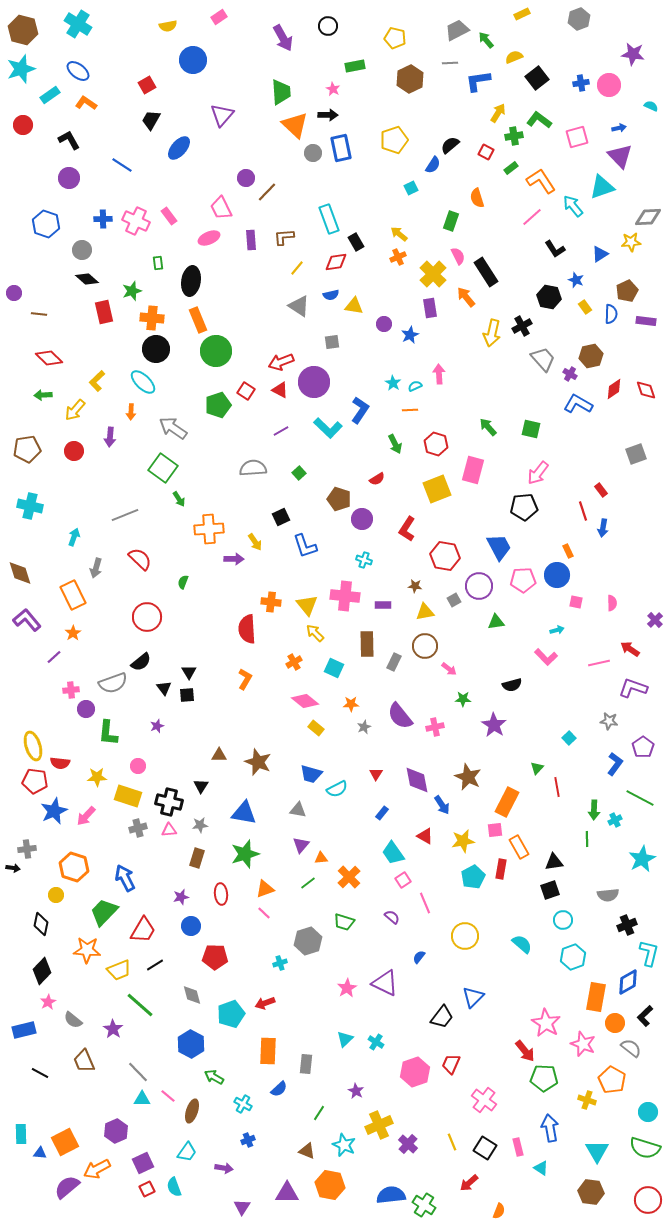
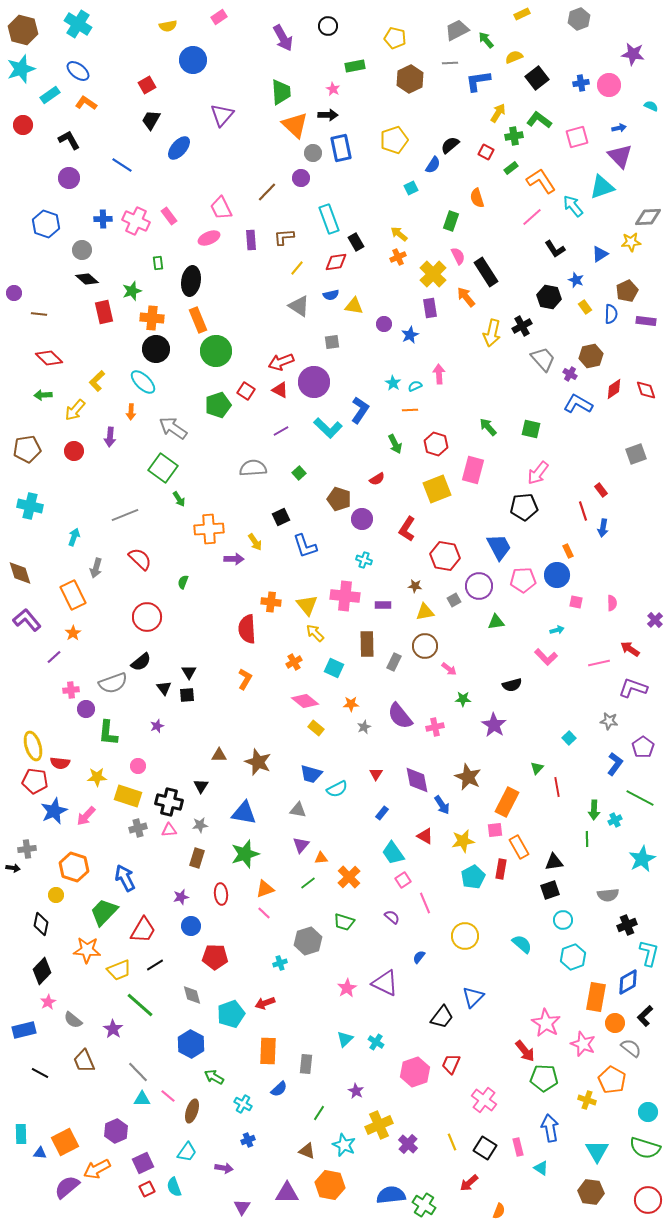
purple circle at (246, 178): moved 55 px right
